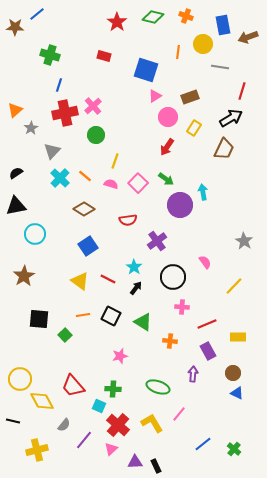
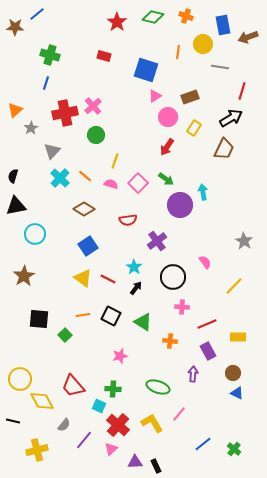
blue line at (59, 85): moved 13 px left, 2 px up
black semicircle at (16, 173): moved 3 px left, 3 px down; rotated 40 degrees counterclockwise
yellow triangle at (80, 281): moved 3 px right, 3 px up
